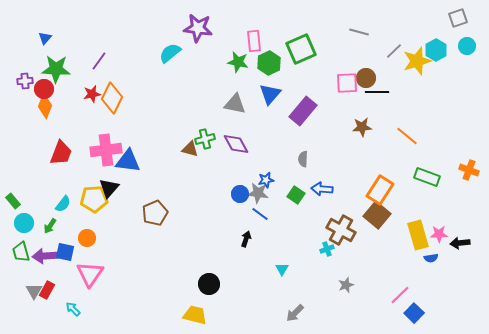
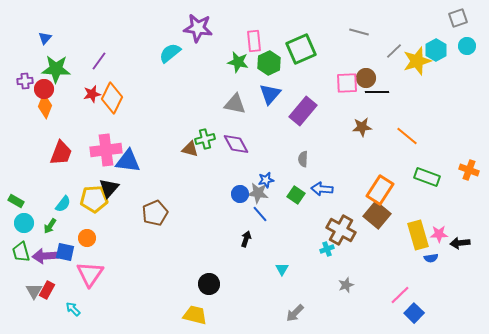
green rectangle at (13, 201): moved 3 px right; rotated 21 degrees counterclockwise
blue line at (260, 214): rotated 12 degrees clockwise
